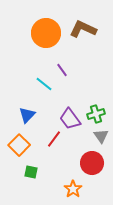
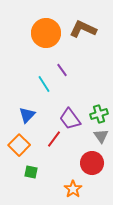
cyan line: rotated 18 degrees clockwise
green cross: moved 3 px right
